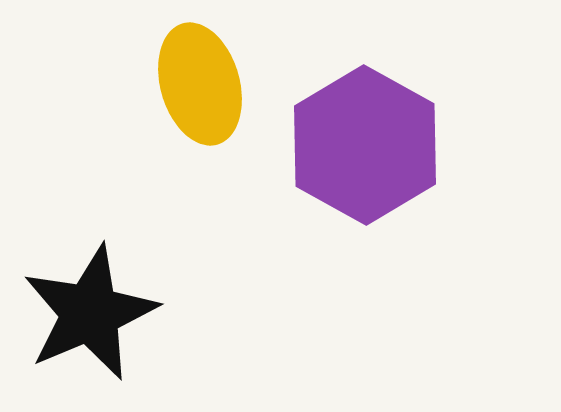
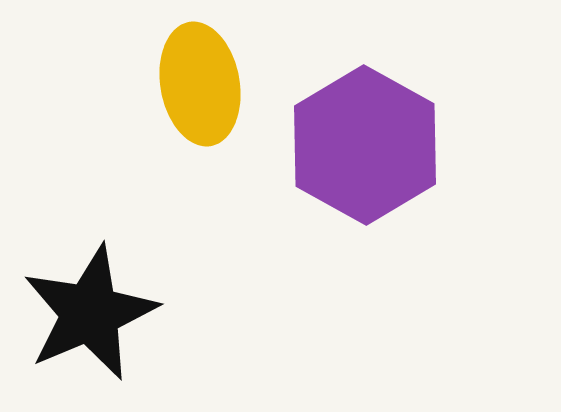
yellow ellipse: rotated 6 degrees clockwise
